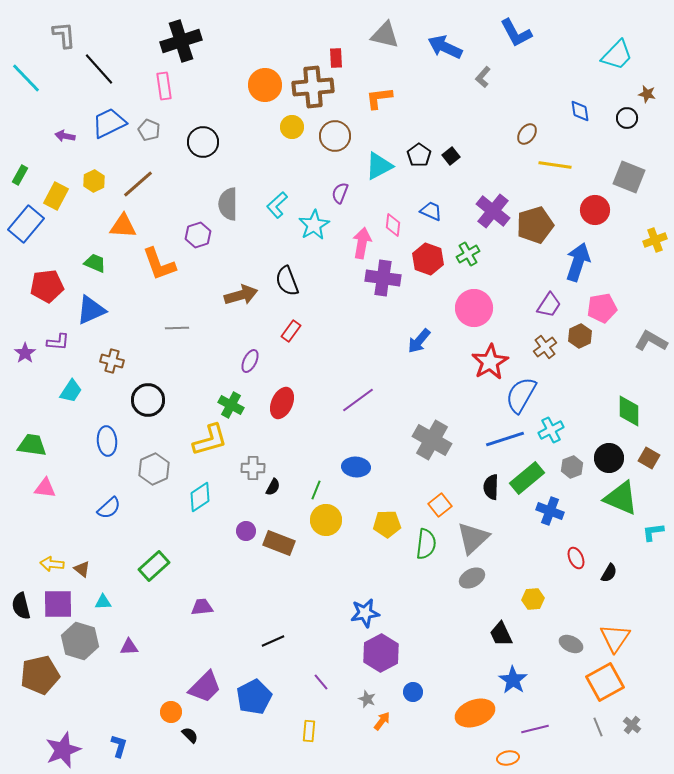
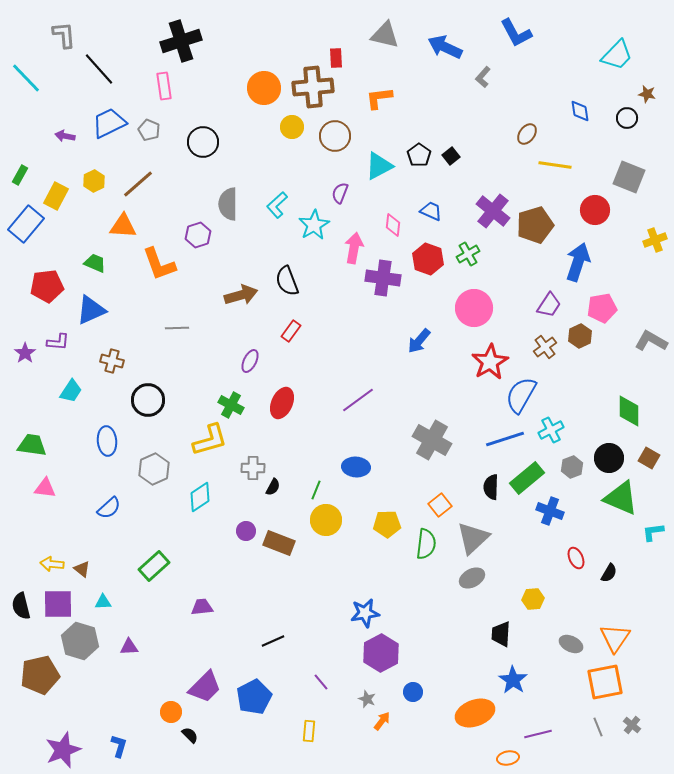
orange circle at (265, 85): moved 1 px left, 3 px down
pink arrow at (362, 243): moved 8 px left, 5 px down
black trapezoid at (501, 634): rotated 28 degrees clockwise
orange square at (605, 682): rotated 18 degrees clockwise
purple line at (535, 729): moved 3 px right, 5 px down
